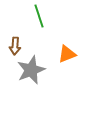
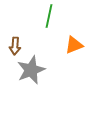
green line: moved 10 px right; rotated 30 degrees clockwise
orange triangle: moved 7 px right, 9 px up
